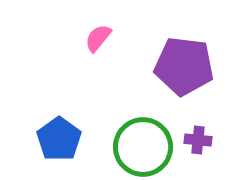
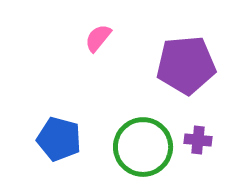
purple pentagon: moved 2 px right, 1 px up; rotated 12 degrees counterclockwise
blue pentagon: rotated 21 degrees counterclockwise
